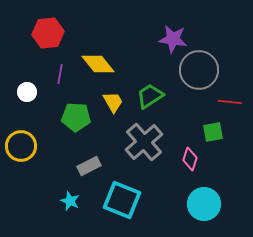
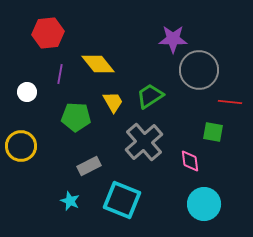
purple star: rotated 8 degrees counterclockwise
green square: rotated 20 degrees clockwise
pink diamond: moved 2 px down; rotated 25 degrees counterclockwise
